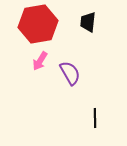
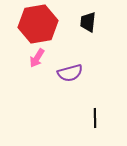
pink arrow: moved 3 px left, 3 px up
purple semicircle: rotated 105 degrees clockwise
